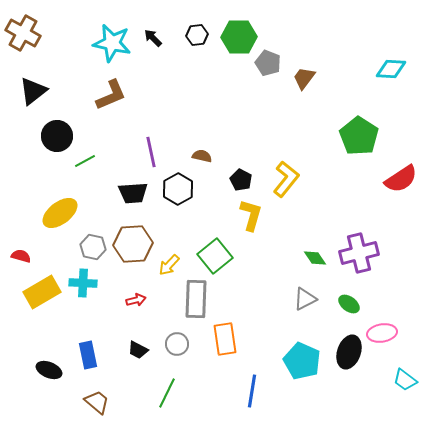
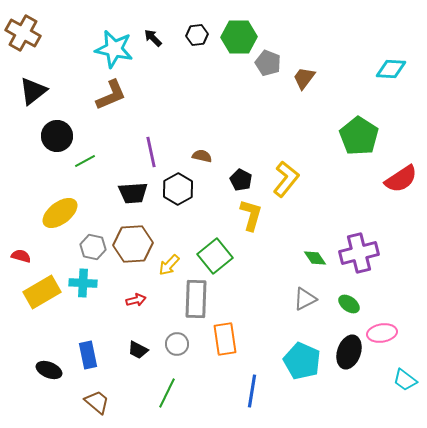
cyan star at (112, 43): moved 2 px right, 6 px down
